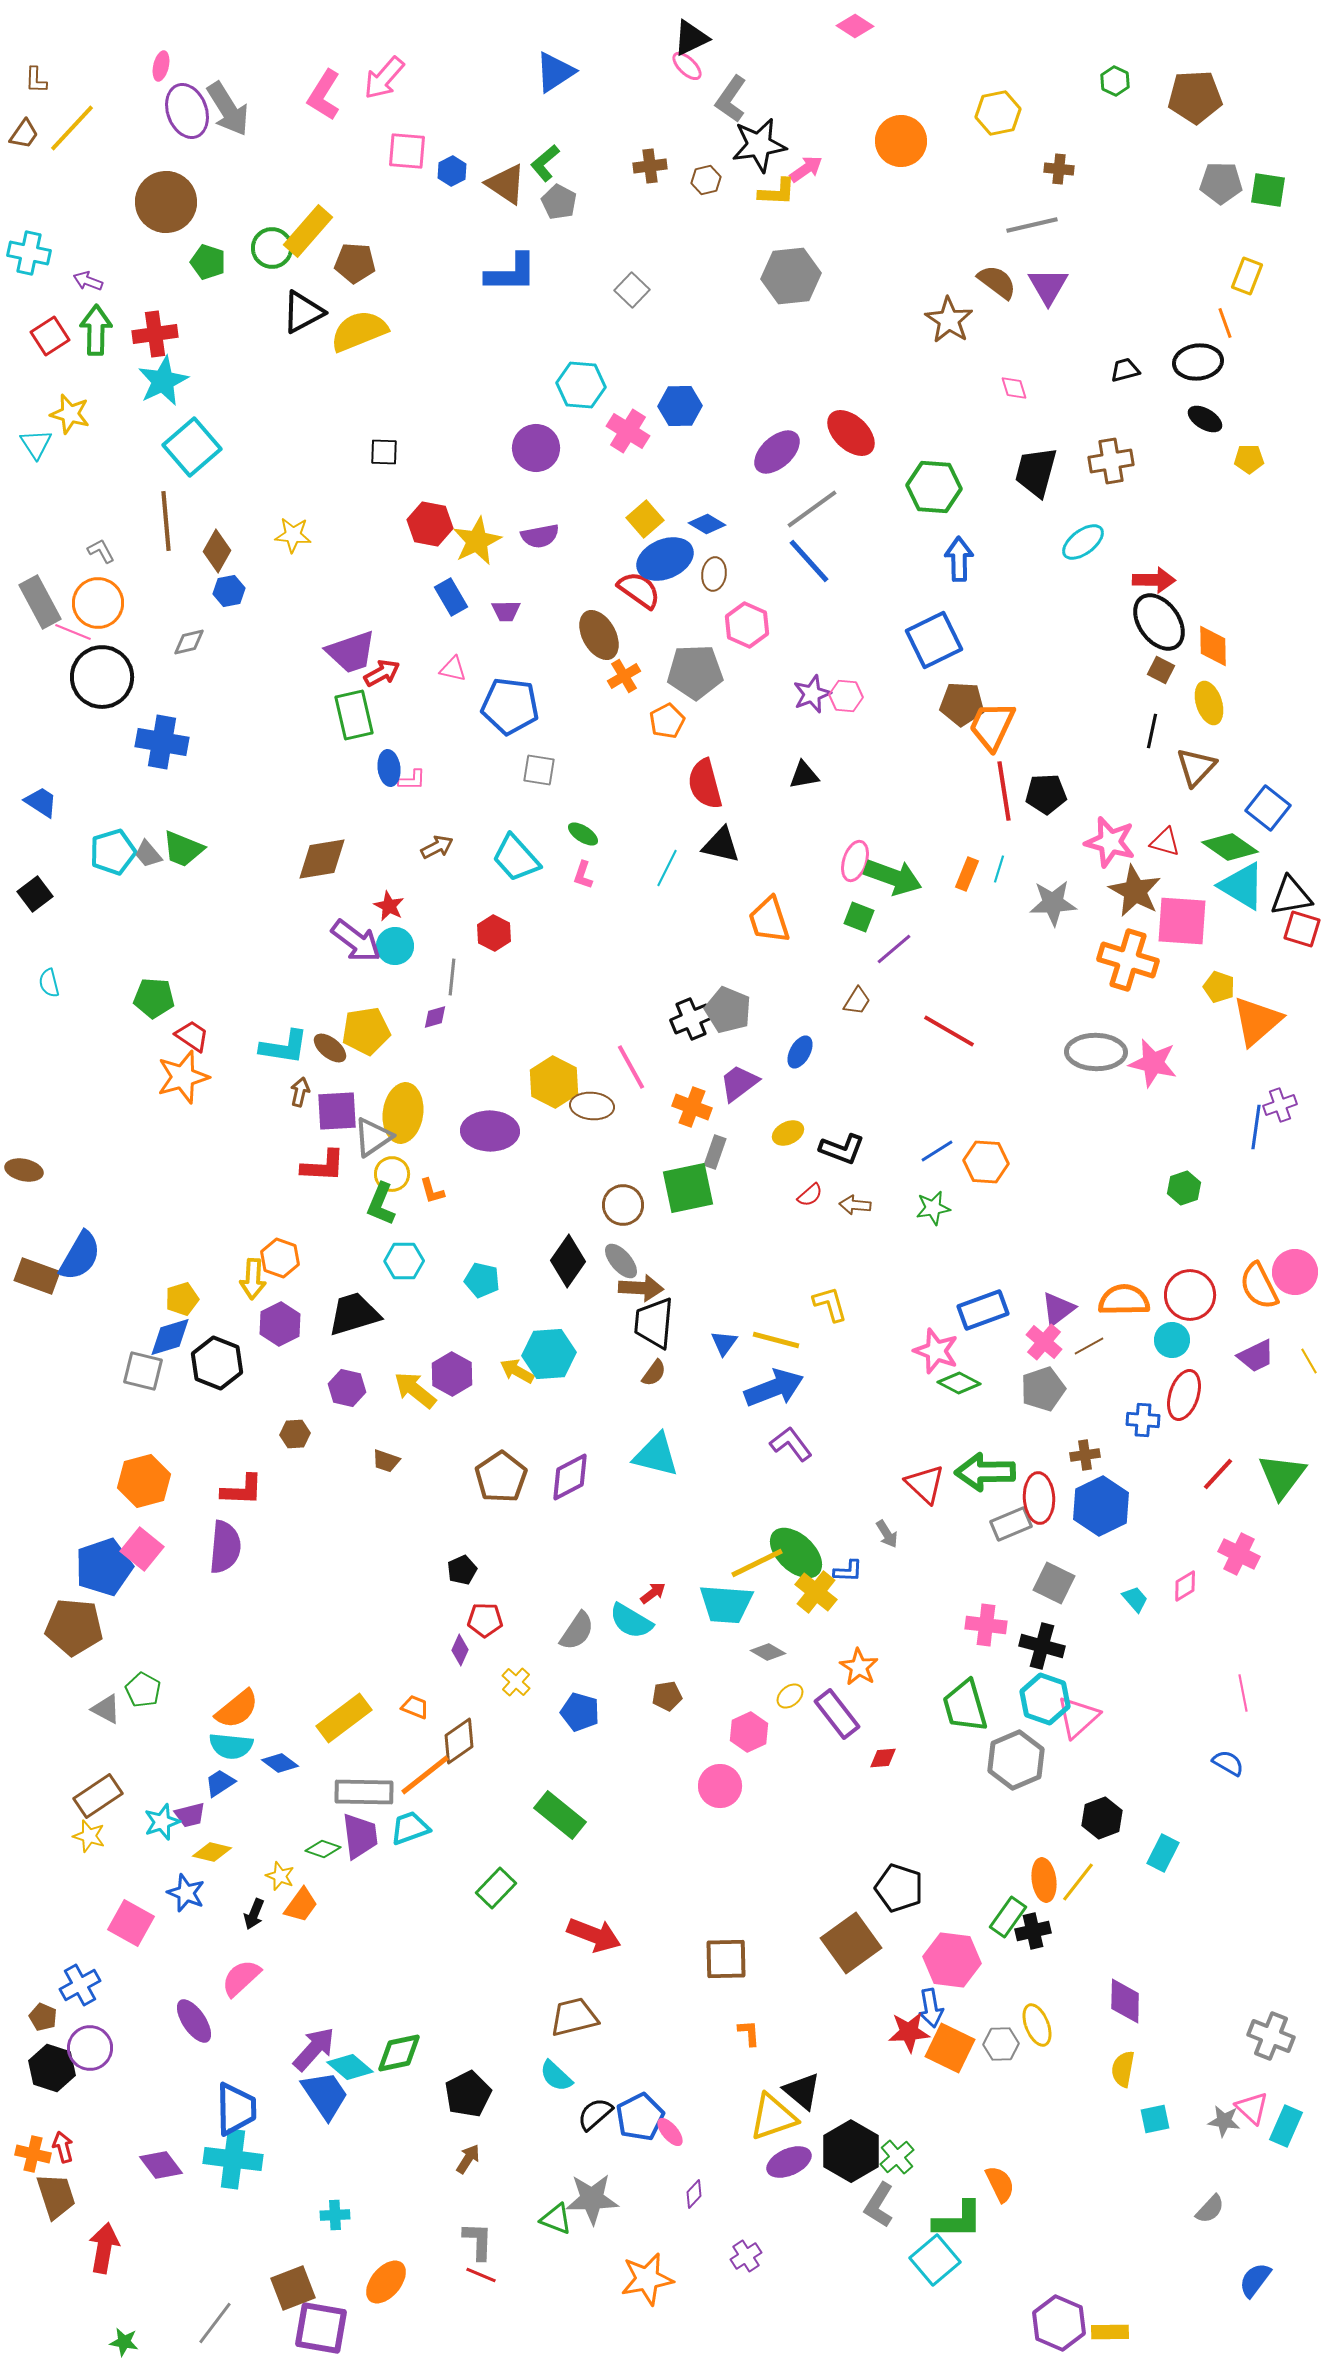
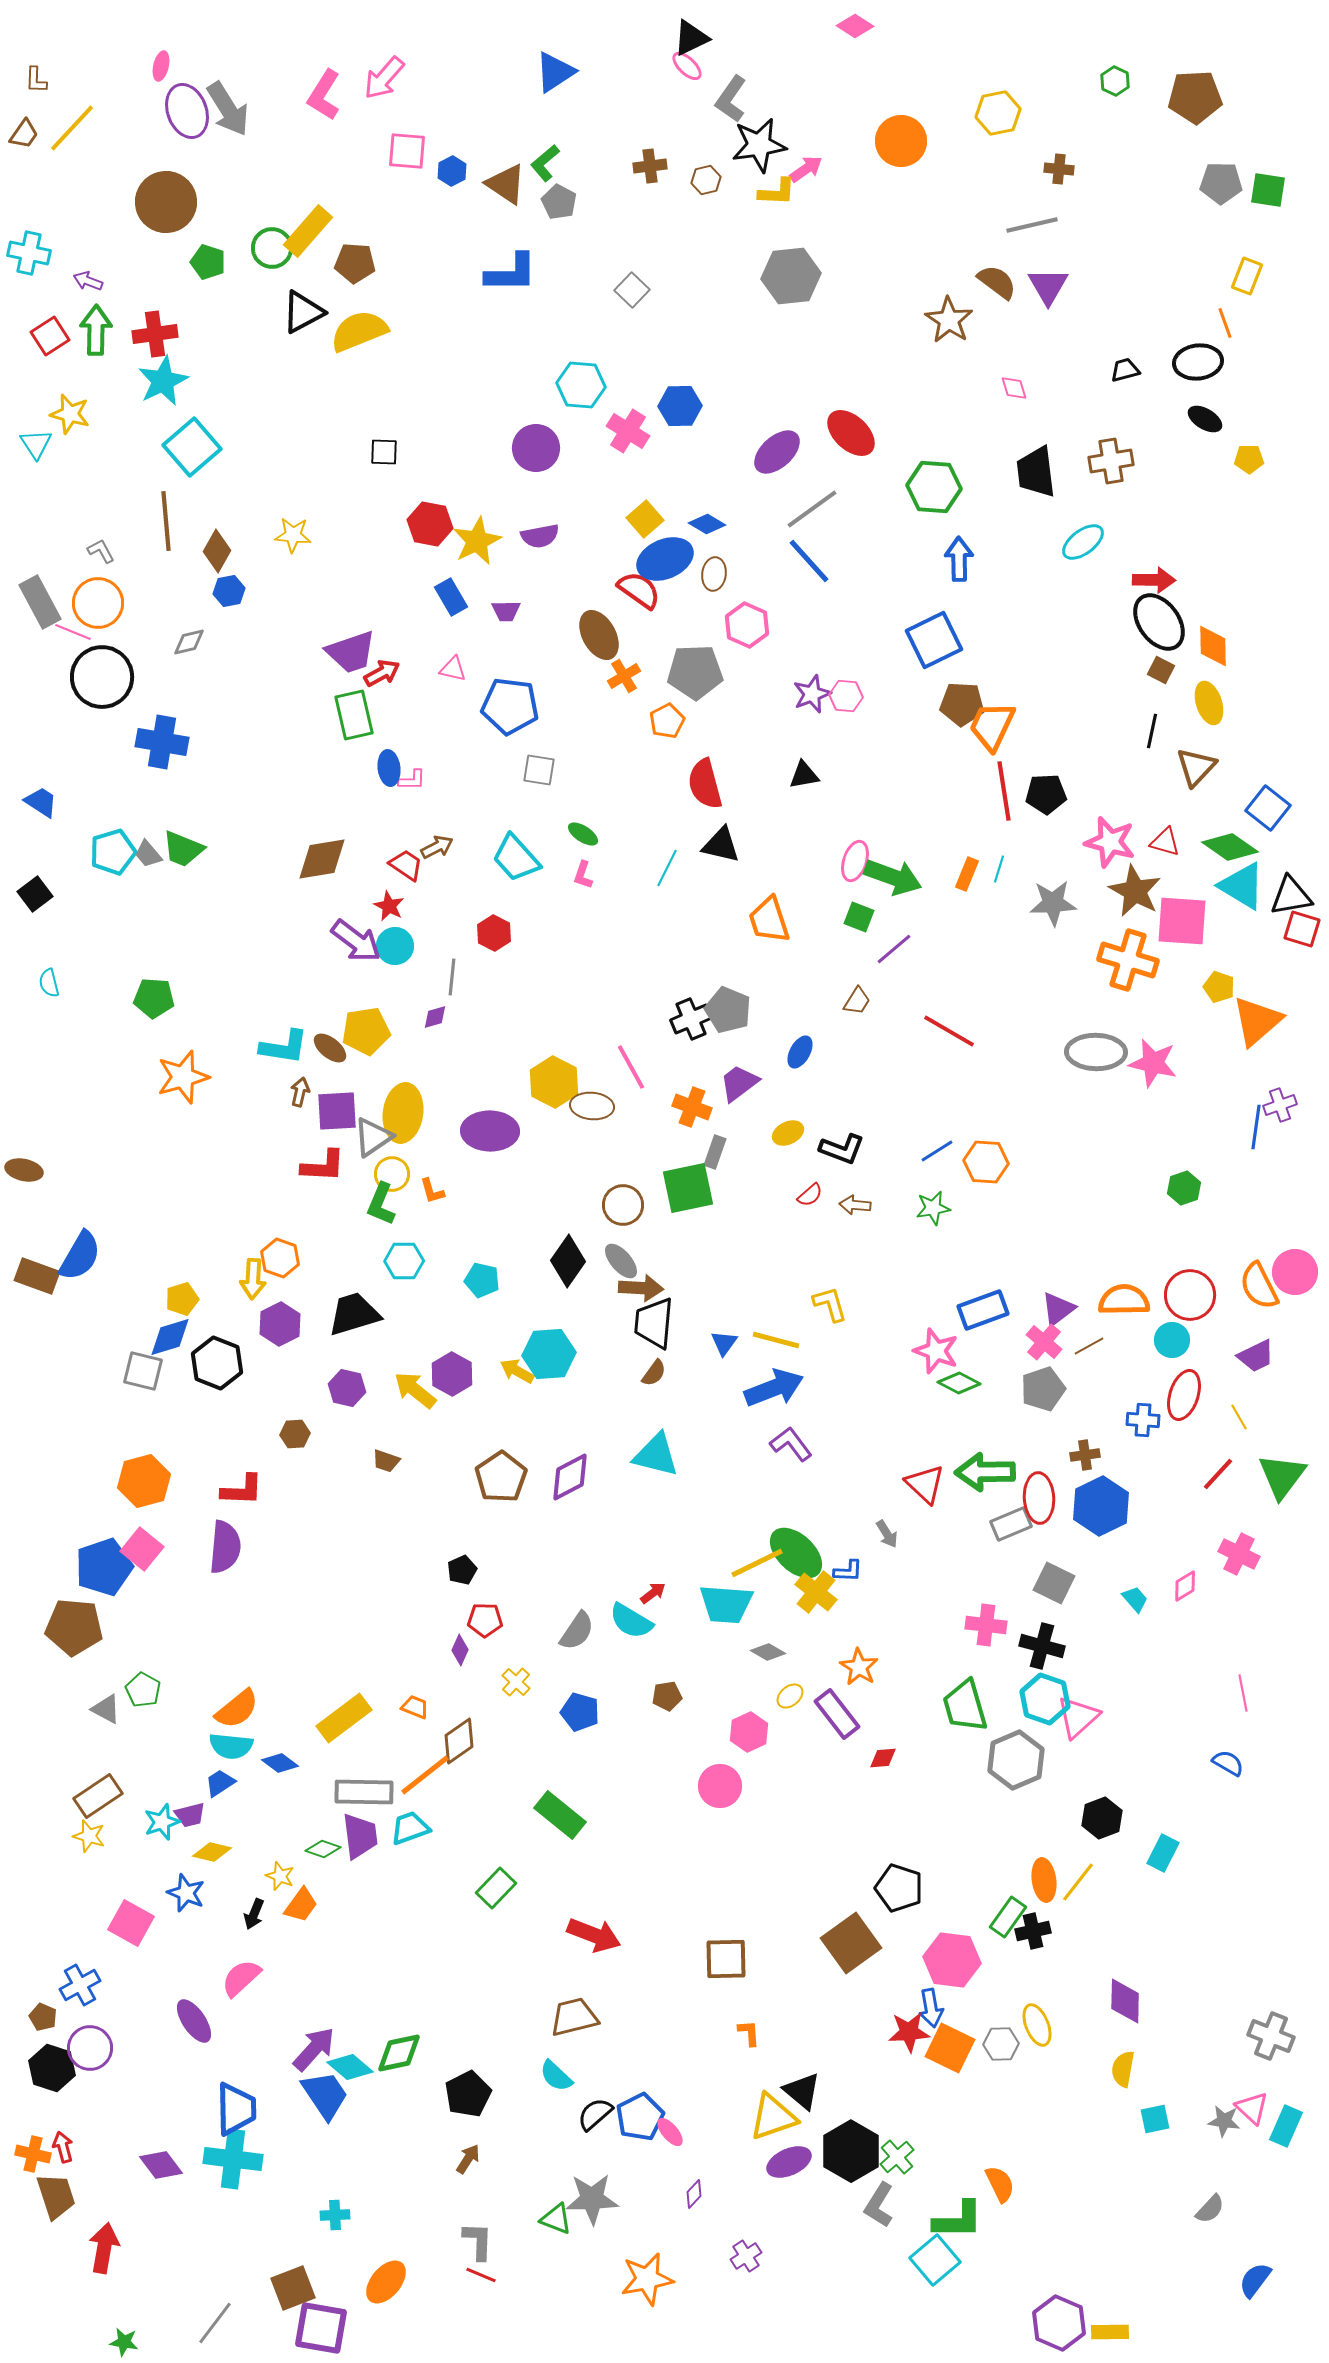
black trapezoid at (1036, 472): rotated 22 degrees counterclockwise
red trapezoid at (192, 1036): moved 214 px right, 171 px up
yellow line at (1309, 1361): moved 70 px left, 56 px down
